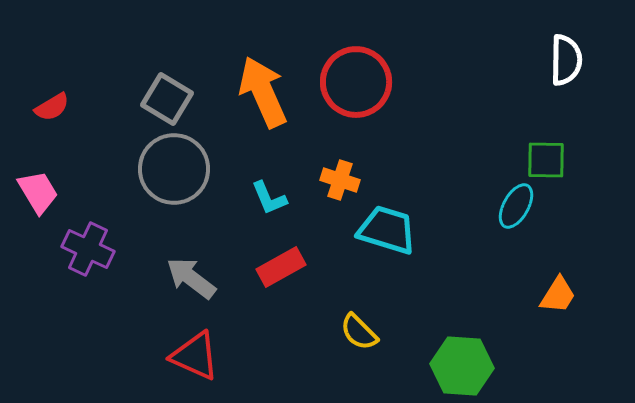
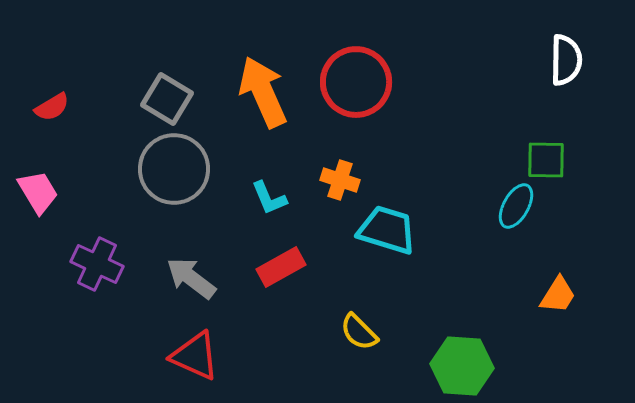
purple cross: moved 9 px right, 15 px down
